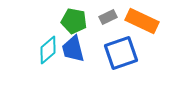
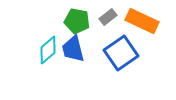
gray rectangle: rotated 12 degrees counterclockwise
green pentagon: moved 3 px right
blue square: rotated 16 degrees counterclockwise
